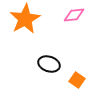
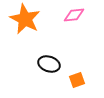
orange star: rotated 16 degrees counterclockwise
orange square: rotated 35 degrees clockwise
